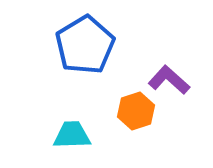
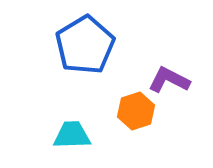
purple L-shape: rotated 15 degrees counterclockwise
